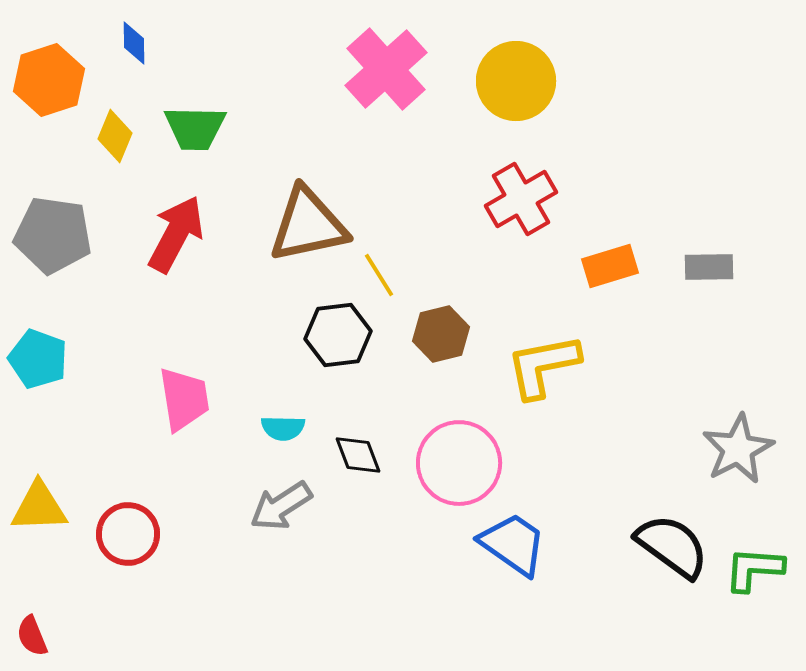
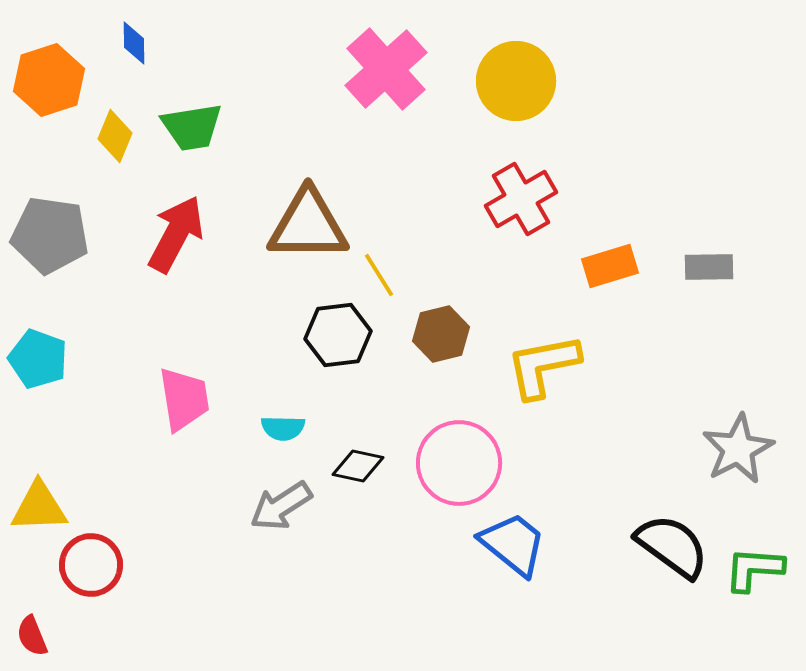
green trapezoid: moved 3 px left, 1 px up; rotated 10 degrees counterclockwise
brown triangle: rotated 12 degrees clockwise
gray pentagon: moved 3 px left
black diamond: moved 11 px down; rotated 57 degrees counterclockwise
red circle: moved 37 px left, 31 px down
blue trapezoid: rotated 4 degrees clockwise
